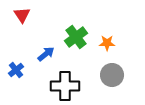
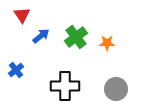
blue arrow: moved 5 px left, 18 px up
gray circle: moved 4 px right, 14 px down
